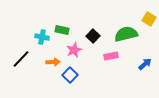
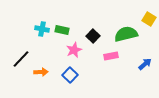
cyan cross: moved 8 px up
orange arrow: moved 12 px left, 10 px down
